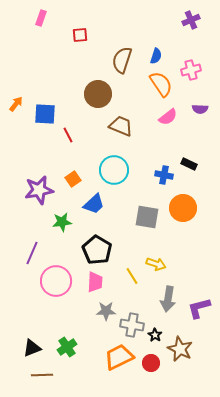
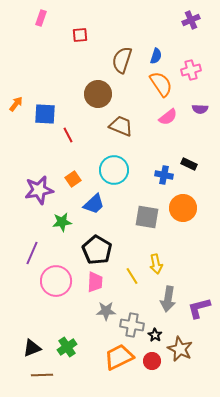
yellow arrow: rotated 60 degrees clockwise
red circle: moved 1 px right, 2 px up
